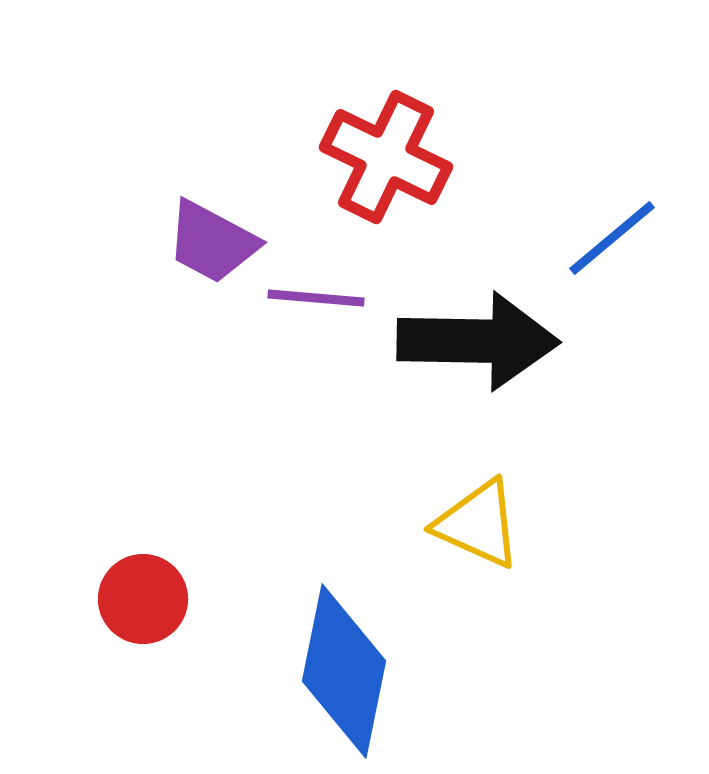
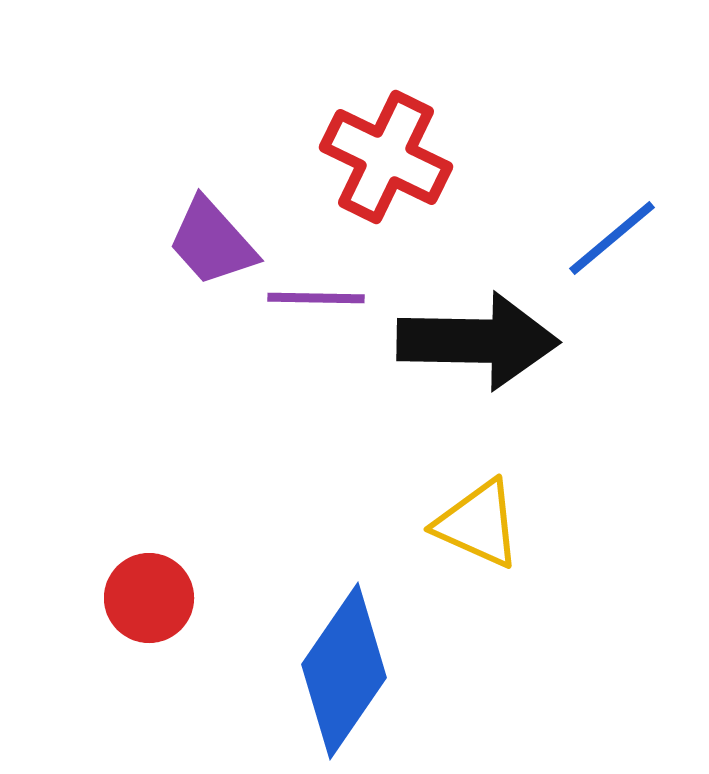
purple trapezoid: rotated 20 degrees clockwise
purple line: rotated 4 degrees counterclockwise
red circle: moved 6 px right, 1 px up
blue diamond: rotated 23 degrees clockwise
